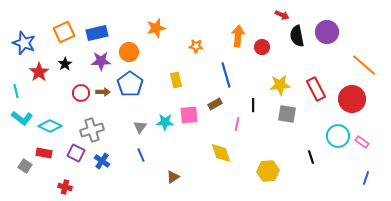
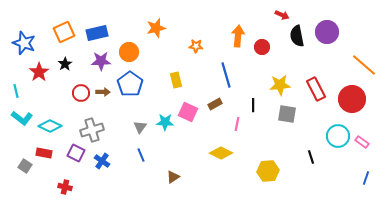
pink square at (189, 115): moved 1 px left, 3 px up; rotated 30 degrees clockwise
yellow diamond at (221, 153): rotated 45 degrees counterclockwise
